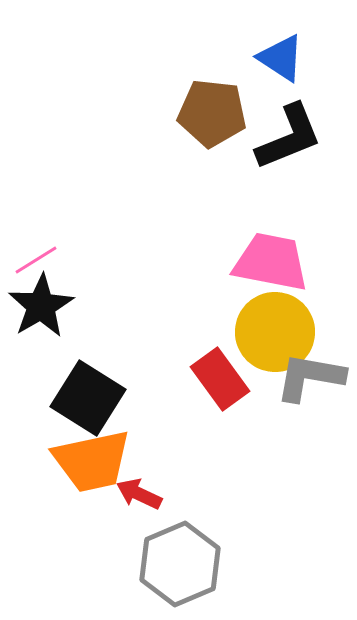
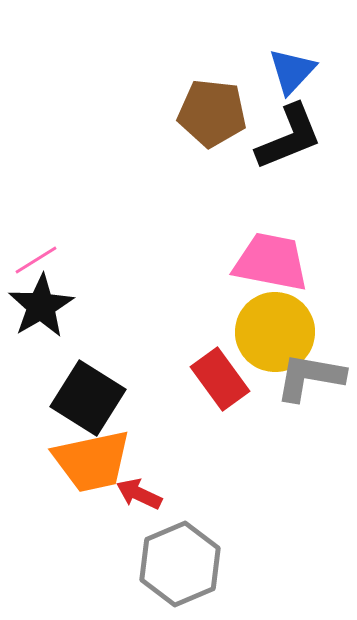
blue triangle: moved 11 px right, 13 px down; rotated 40 degrees clockwise
